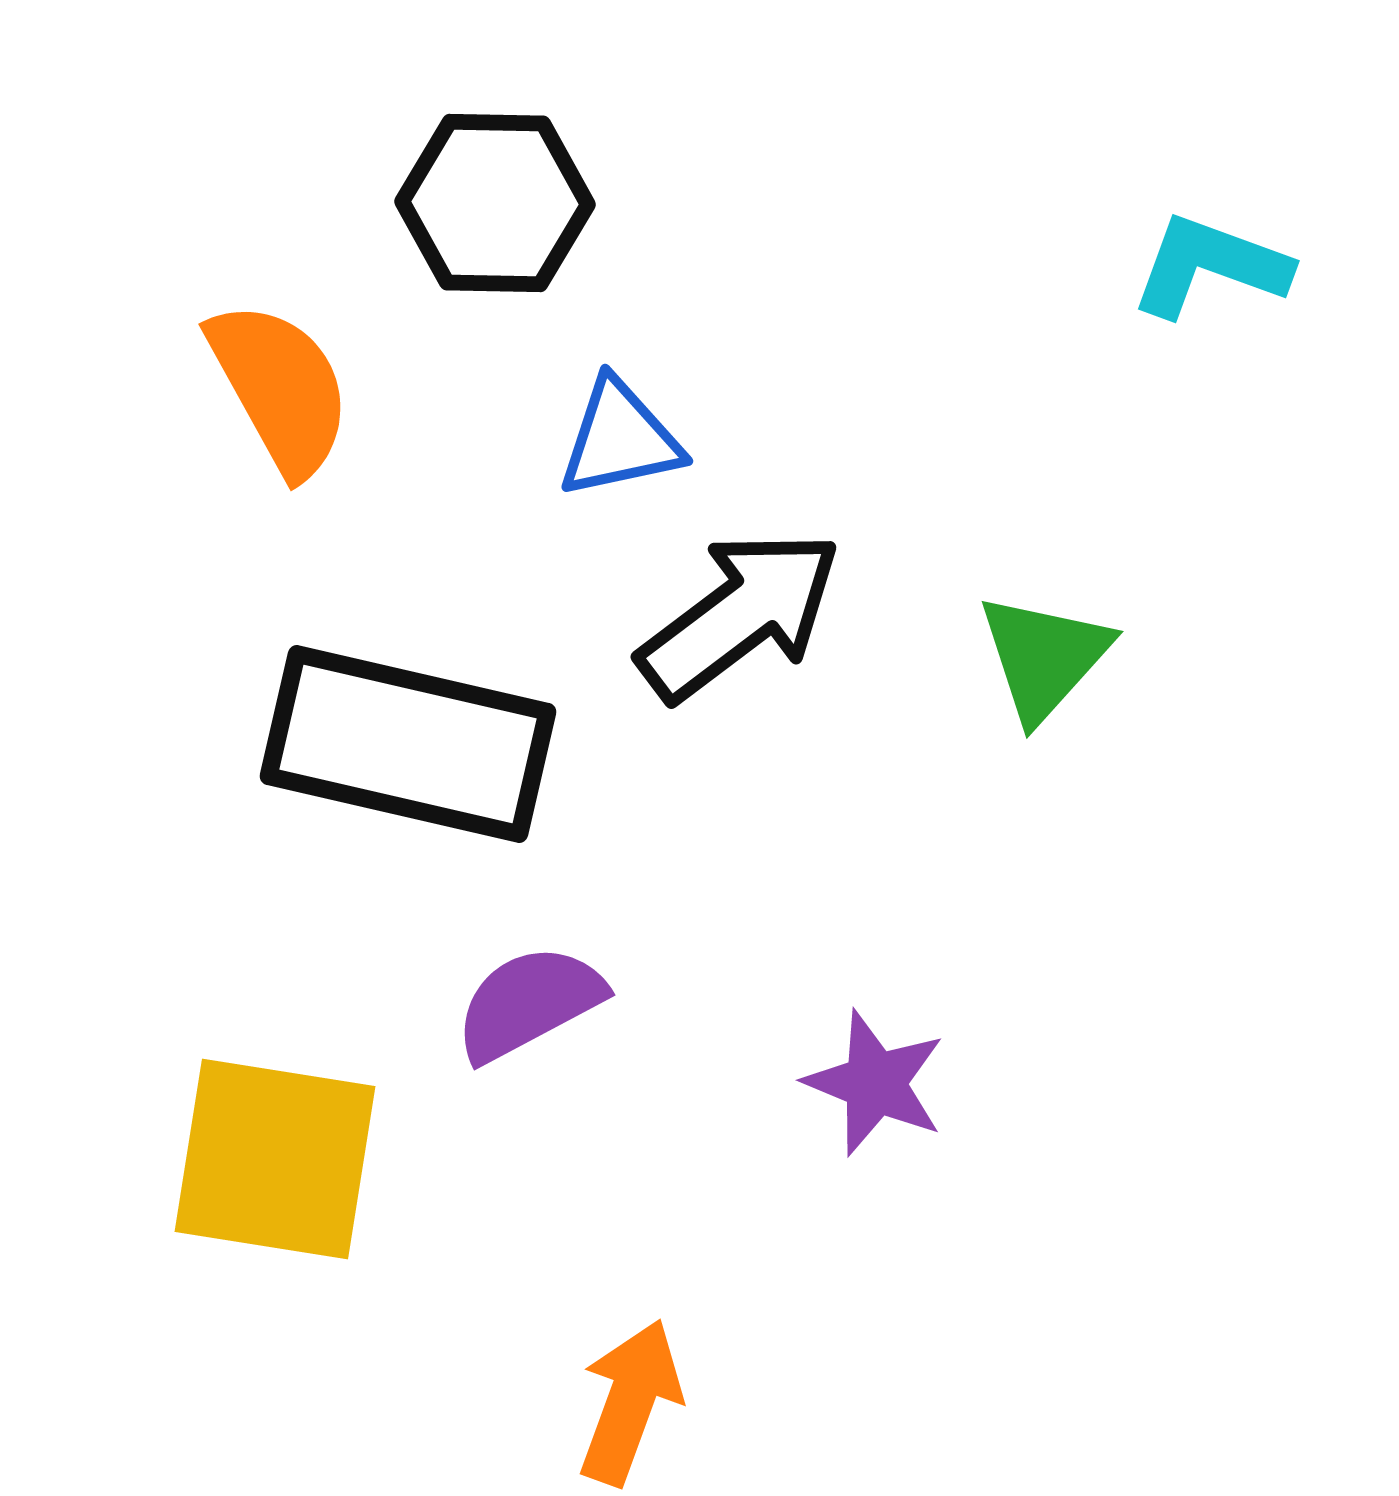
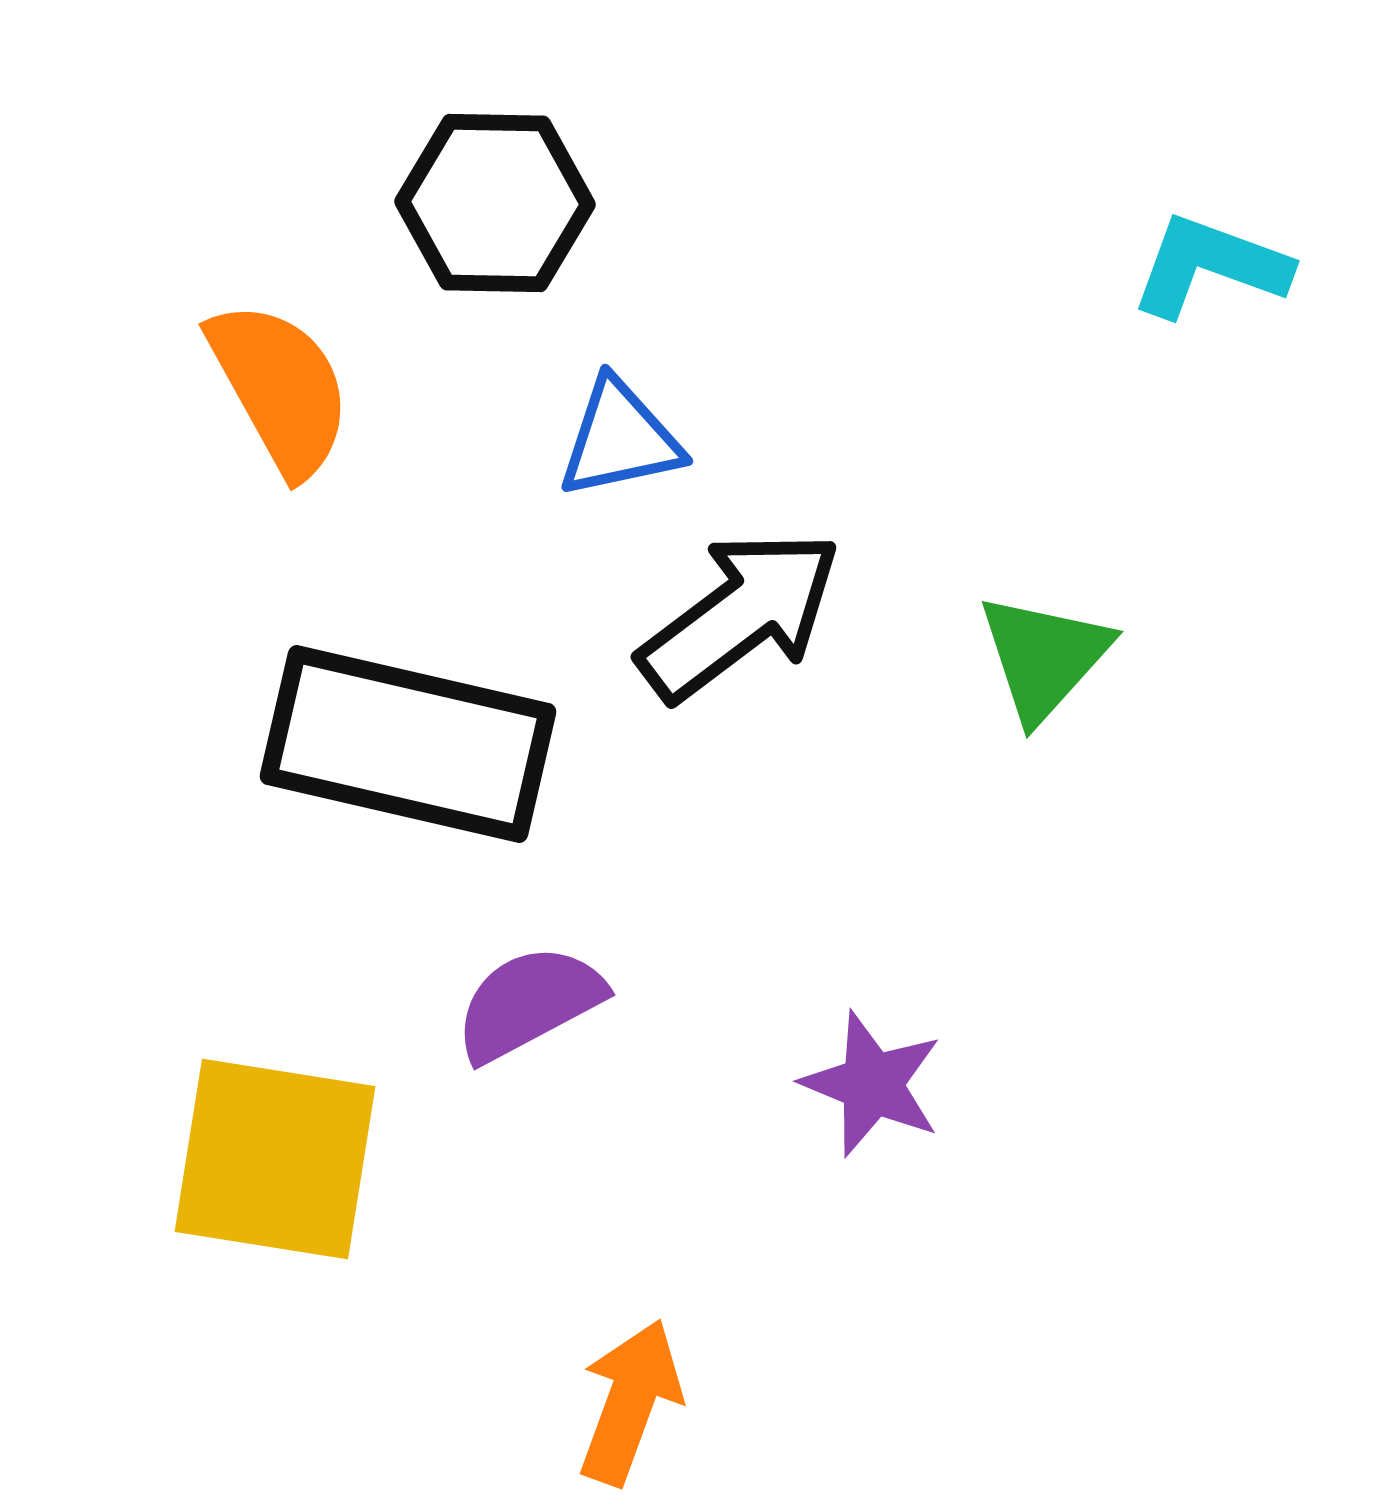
purple star: moved 3 px left, 1 px down
